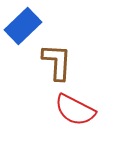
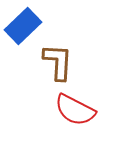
brown L-shape: moved 1 px right
